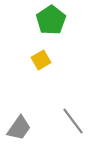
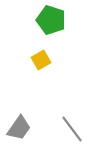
green pentagon: rotated 20 degrees counterclockwise
gray line: moved 1 px left, 8 px down
